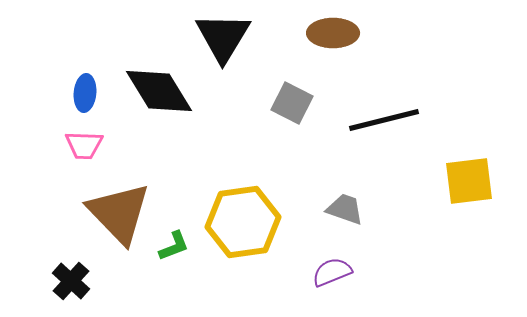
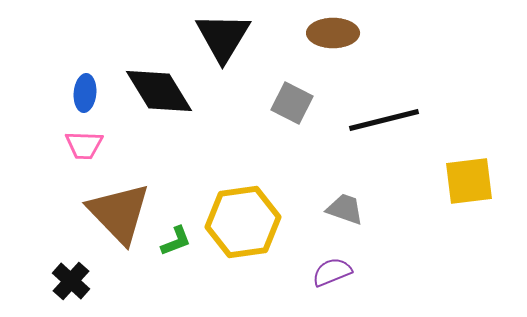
green L-shape: moved 2 px right, 5 px up
